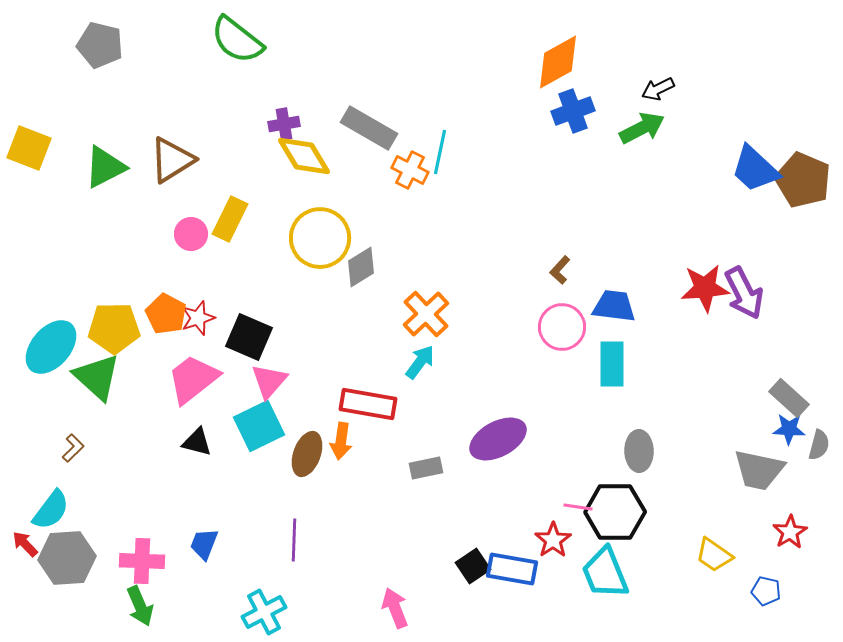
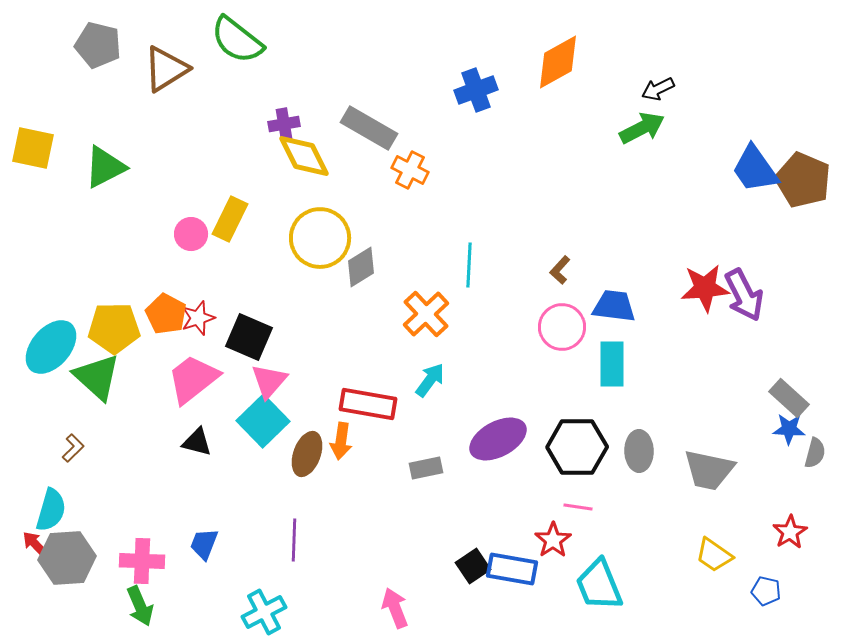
gray pentagon at (100, 45): moved 2 px left
blue cross at (573, 111): moved 97 px left, 21 px up
yellow square at (29, 148): moved 4 px right; rotated 9 degrees counterclockwise
cyan line at (440, 152): moved 29 px right, 113 px down; rotated 9 degrees counterclockwise
yellow diamond at (304, 156): rotated 4 degrees clockwise
brown triangle at (172, 160): moved 6 px left, 91 px up
blue trapezoid at (755, 169): rotated 12 degrees clockwise
purple arrow at (744, 293): moved 2 px down
cyan arrow at (420, 362): moved 10 px right, 18 px down
cyan square at (259, 426): moved 4 px right, 5 px up; rotated 18 degrees counterclockwise
gray semicircle at (819, 445): moved 4 px left, 8 px down
gray trapezoid at (759, 470): moved 50 px left
cyan semicircle at (51, 510): rotated 21 degrees counterclockwise
black hexagon at (615, 512): moved 38 px left, 65 px up
red arrow at (25, 544): moved 10 px right
cyan trapezoid at (605, 573): moved 6 px left, 12 px down
